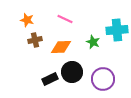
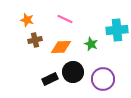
green star: moved 2 px left, 2 px down
black circle: moved 1 px right
